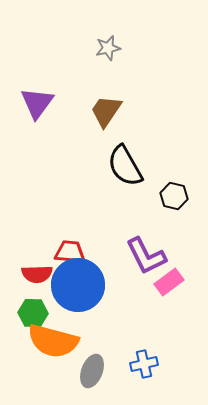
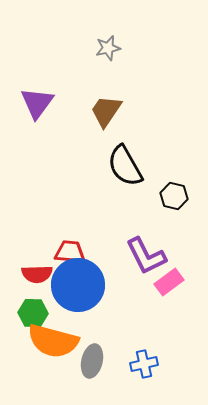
gray ellipse: moved 10 px up; rotated 8 degrees counterclockwise
